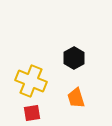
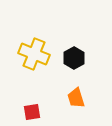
yellow cross: moved 3 px right, 27 px up
red square: moved 1 px up
